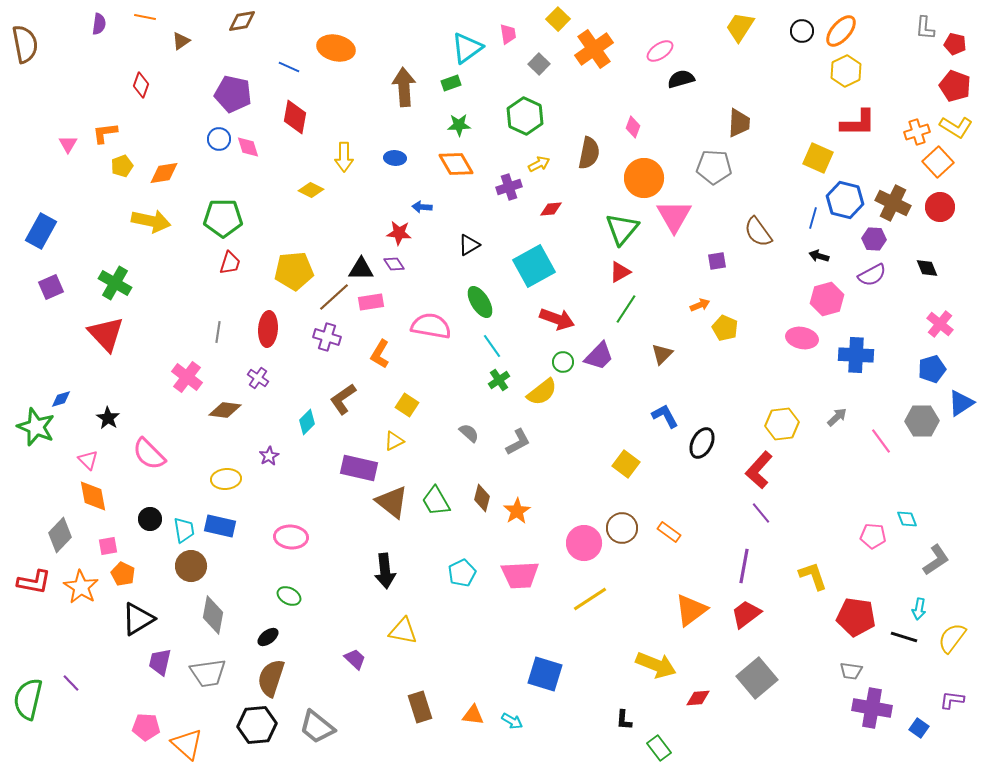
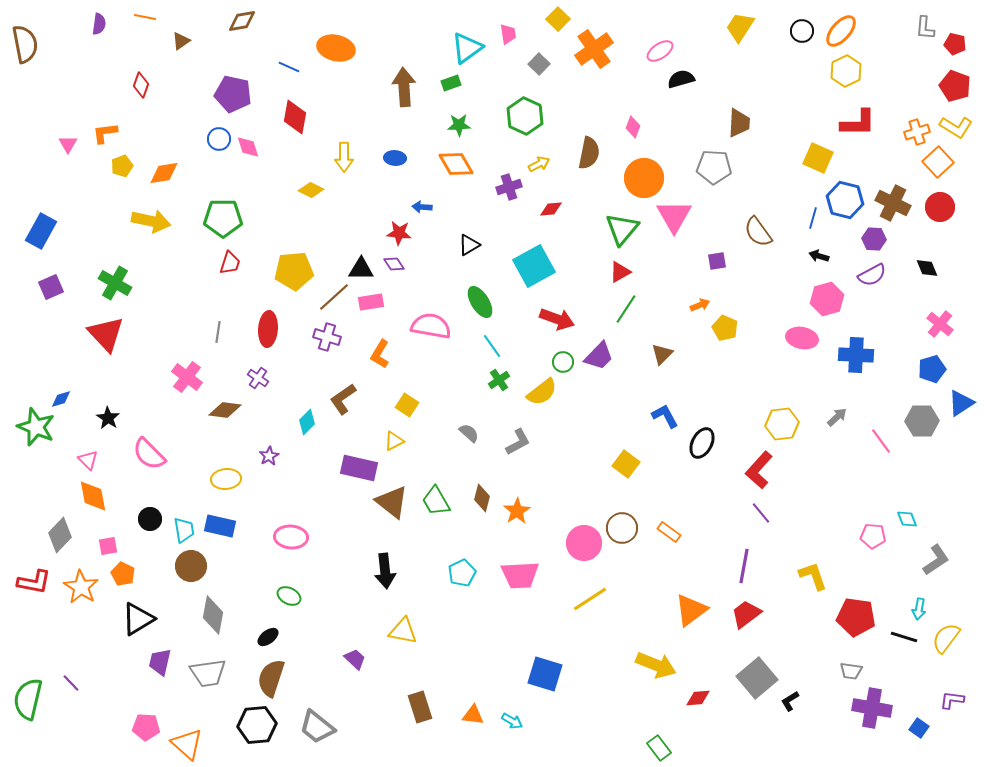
yellow semicircle at (952, 638): moved 6 px left
black L-shape at (624, 720): moved 166 px right, 19 px up; rotated 55 degrees clockwise
